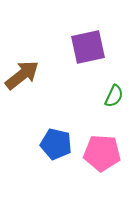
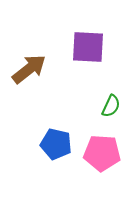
purple square: rotated 15 degrees clockwise
brown arrow: moved 7 px right, 6 px up
green semicircle: moved 3 px left, 10 px down
